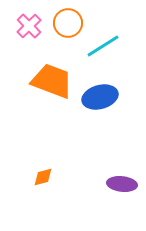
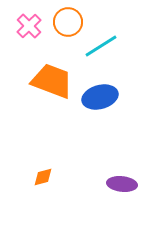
orange circle: moved 1 px up
cyan line: moved 2 px left
